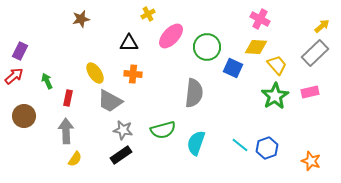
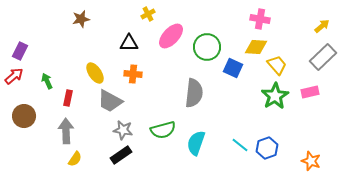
pink cross: rotated 18 degrees counterclockwise
gray rectangle: moved 8 px right, 4 px down
